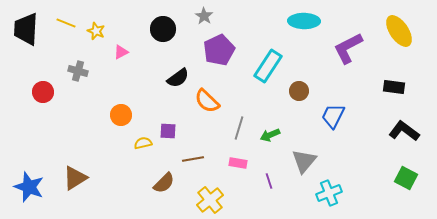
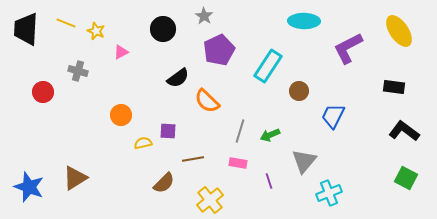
gray line: moved 1 px right, 3 px down
